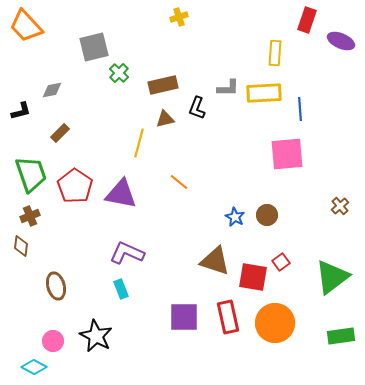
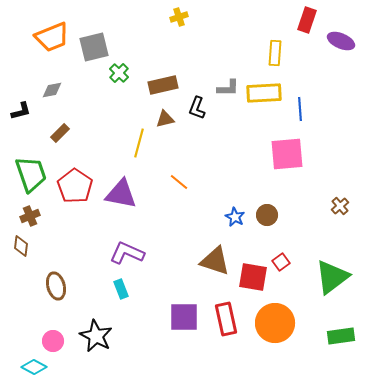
orange trapezoid at (26, 26): moved 26 px right, 11 px down; rotated 69 degrees counterclockwise
red rectangle at (228, 317): moved 2 px left, 2 px down
